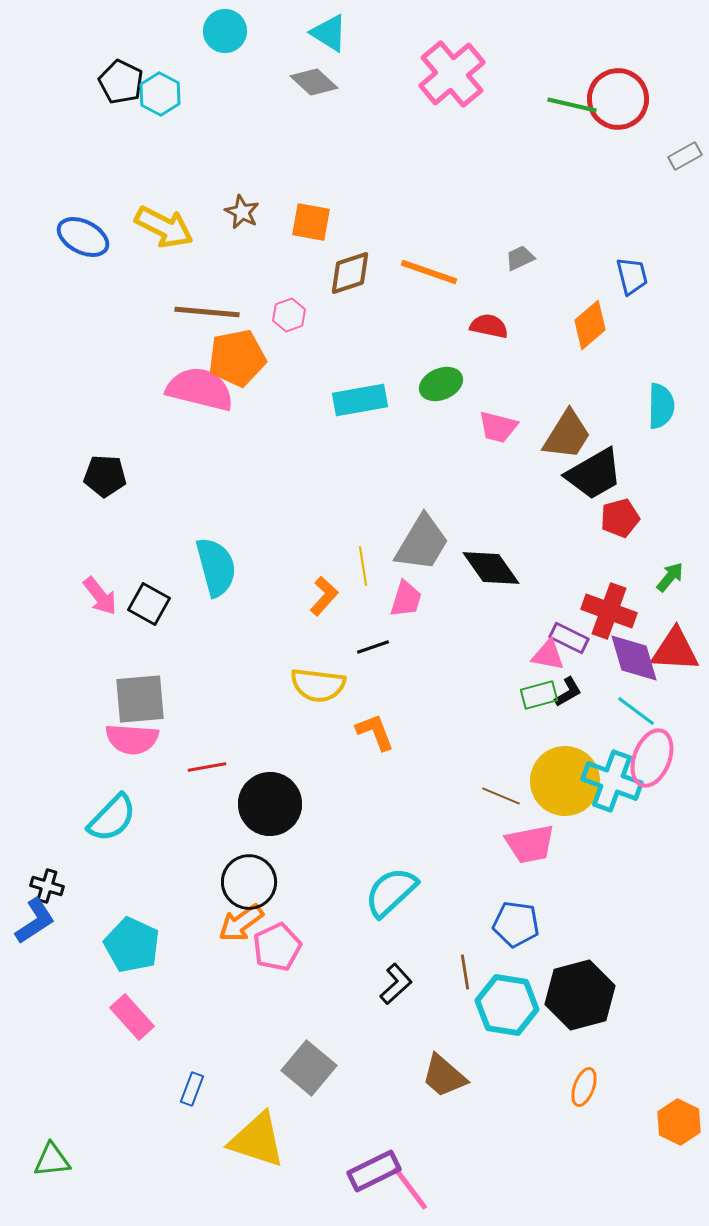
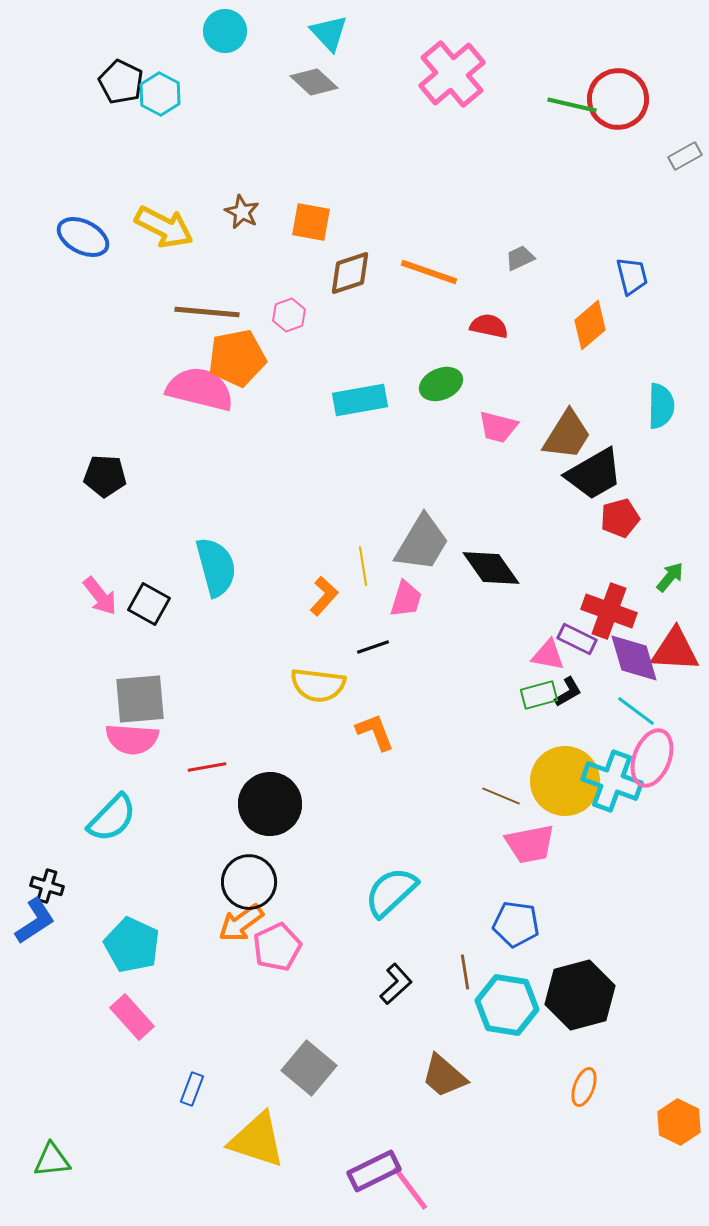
cyan triangle at (329, 33): rotated 15 degrees clockwise
purple rectangle at (569, 638): moved 8 px right, 1 px down
